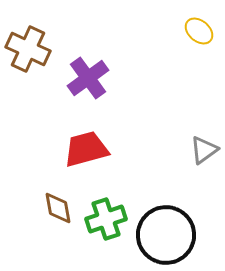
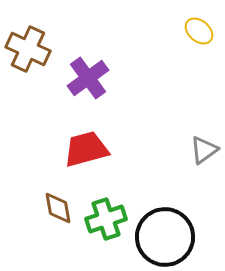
black circle: moved 1 px left, 2 px down
